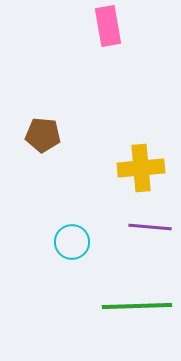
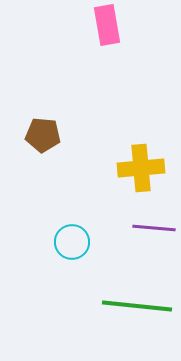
pink rectangle: moved 1 px left, 1 px up
purple line: moved 4 px right, 1 px down
green line: rotated 8 degrees clockwise
